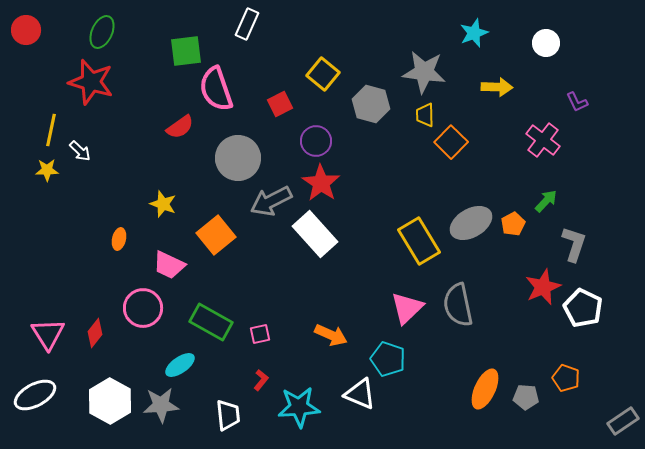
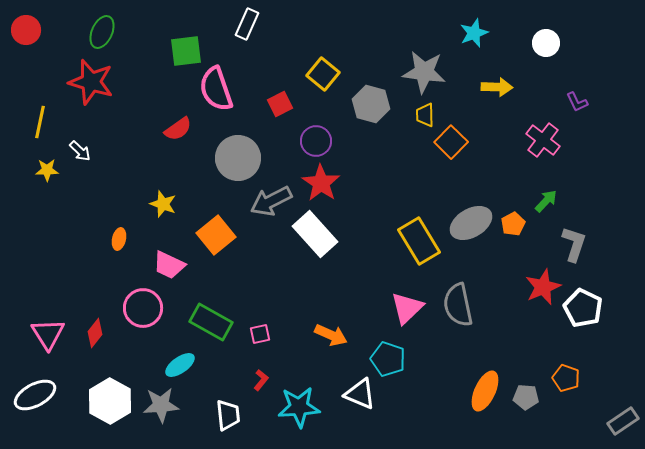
red semicircle at (180, 127): moved 2 px left, 2 px down
yellow line at (51, 130): moved 11 px left, 8 px up
orange ellipse at (485, 389): moved 2 px down
